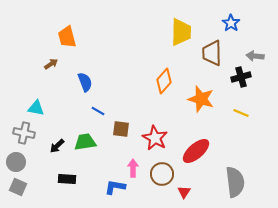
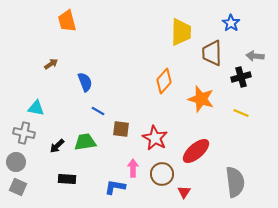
orange trapezoid: moved 16 px up
